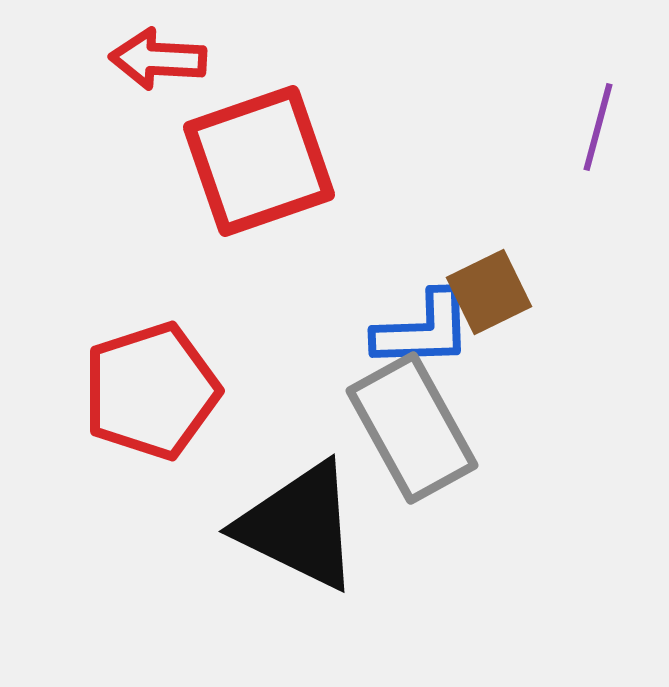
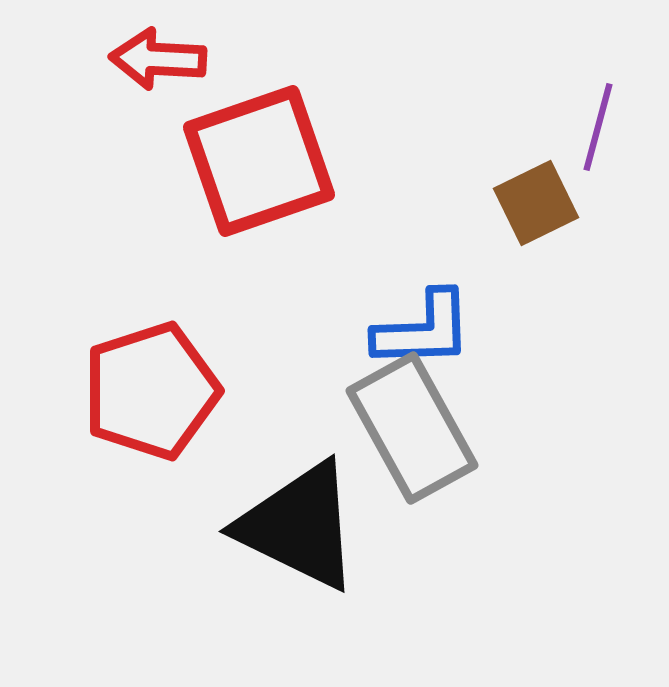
brown square: moved 47 px right, 89 px up
